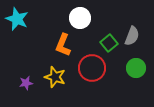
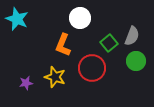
green circle: moved 7 px up
